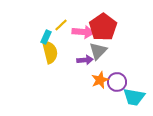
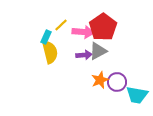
gray triangle: rotated 18 degrees clockwise
purple arrow: moved 1 px left, 5 px up
cyan trapezoid: moved 3 px right, 2 px up
